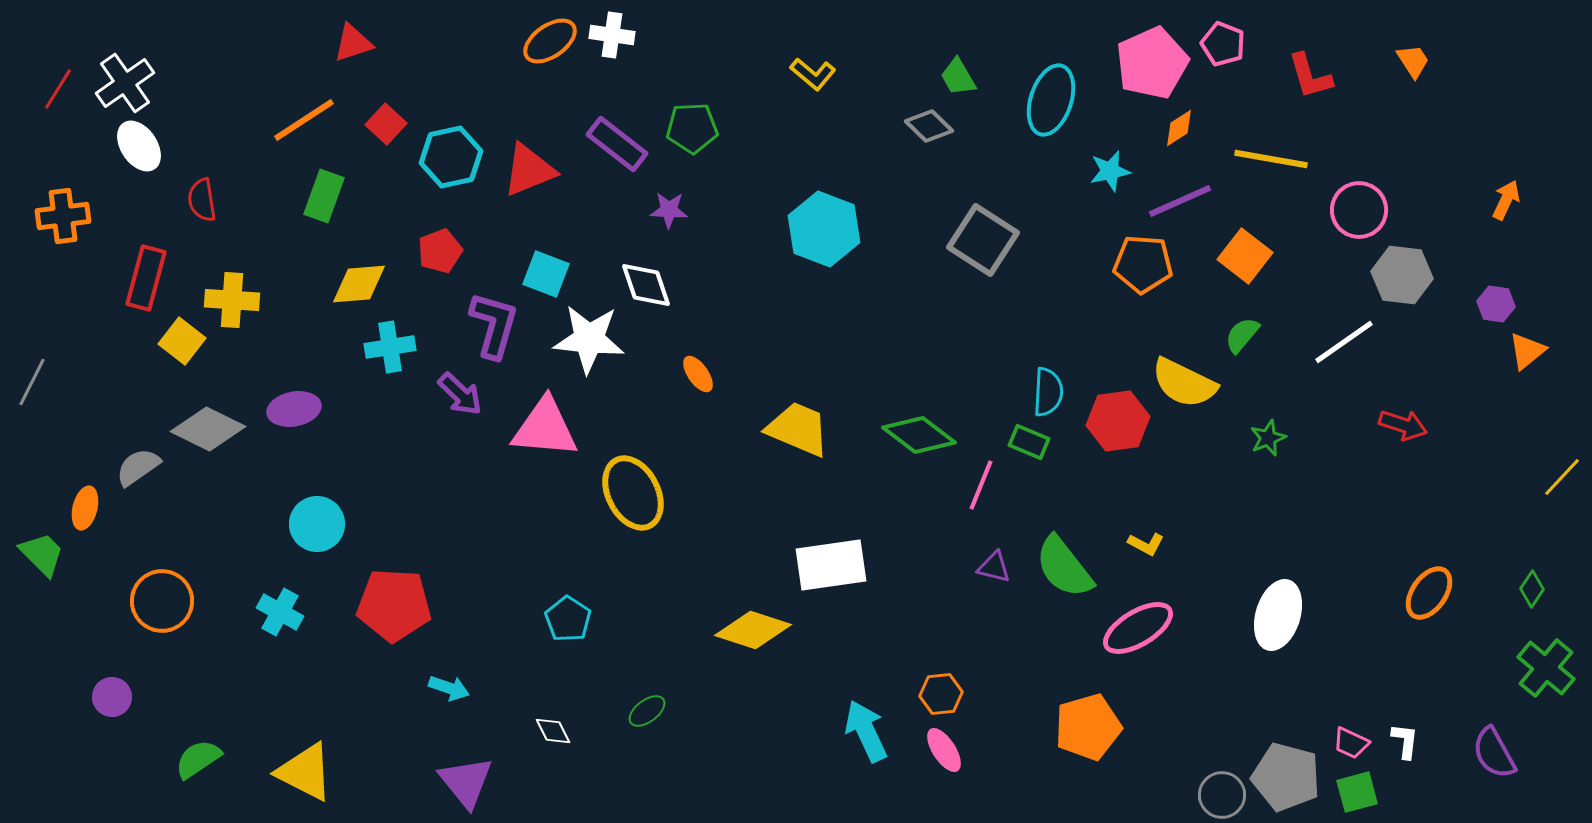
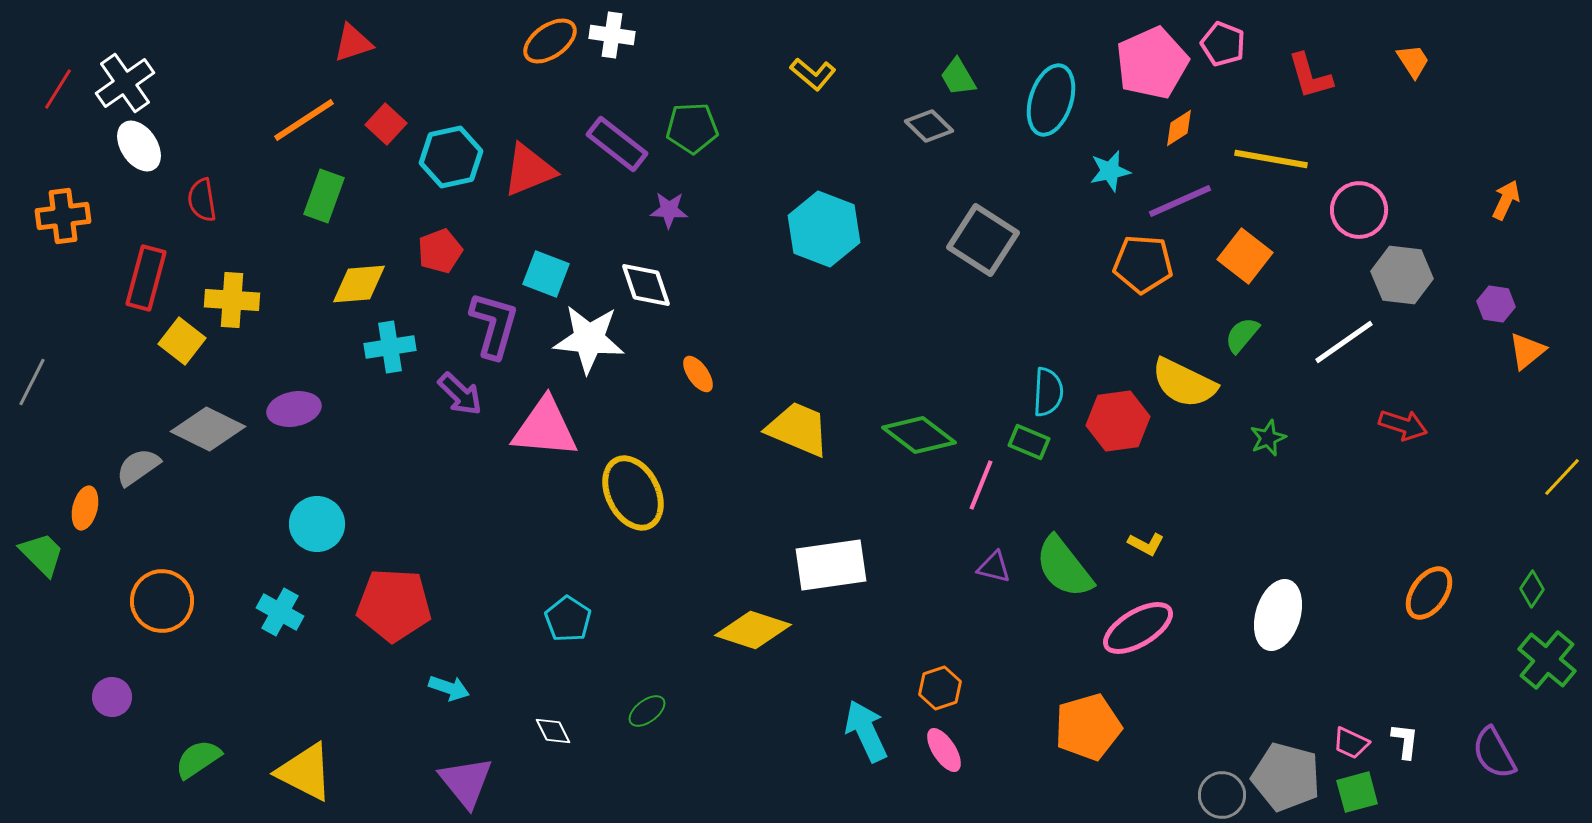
green cross at (1546, 668): moved 1 px right, 8 px up
orange hexagon at (941, 694): moved 1 px left, 6 px up; rotated 12 degrees counterclockwise
